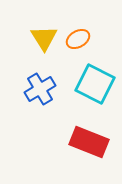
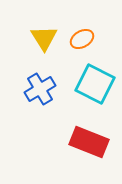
orange ellipse: moved 4 px right
